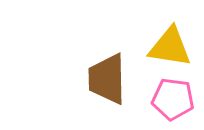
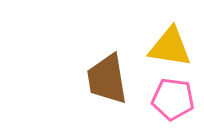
brown trapezoid: rotated 8 degrees counterclockwise
